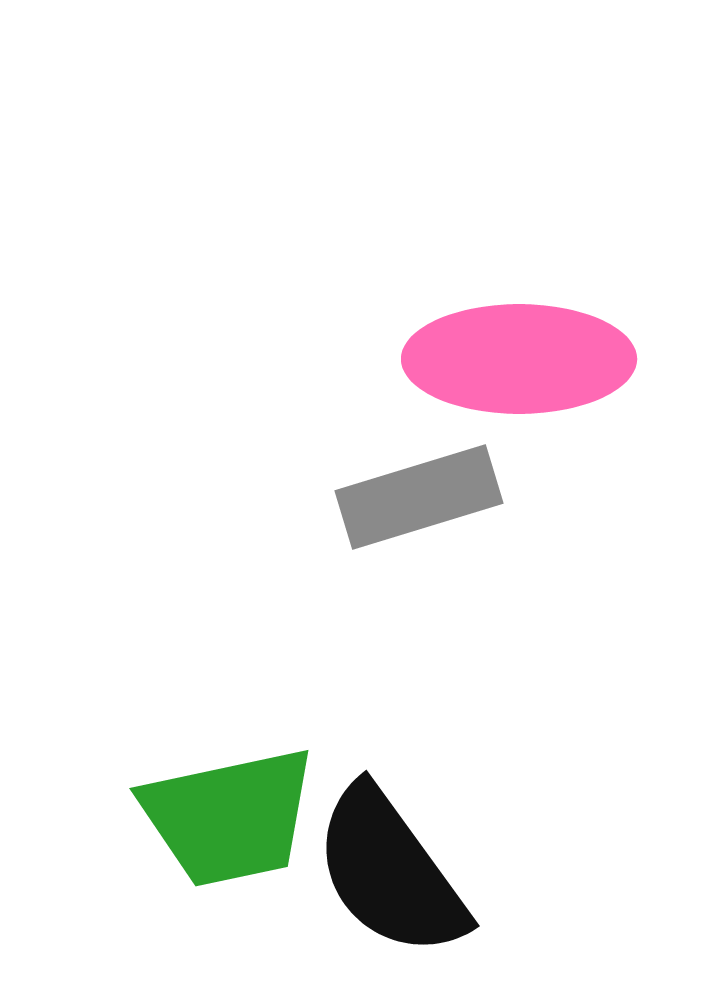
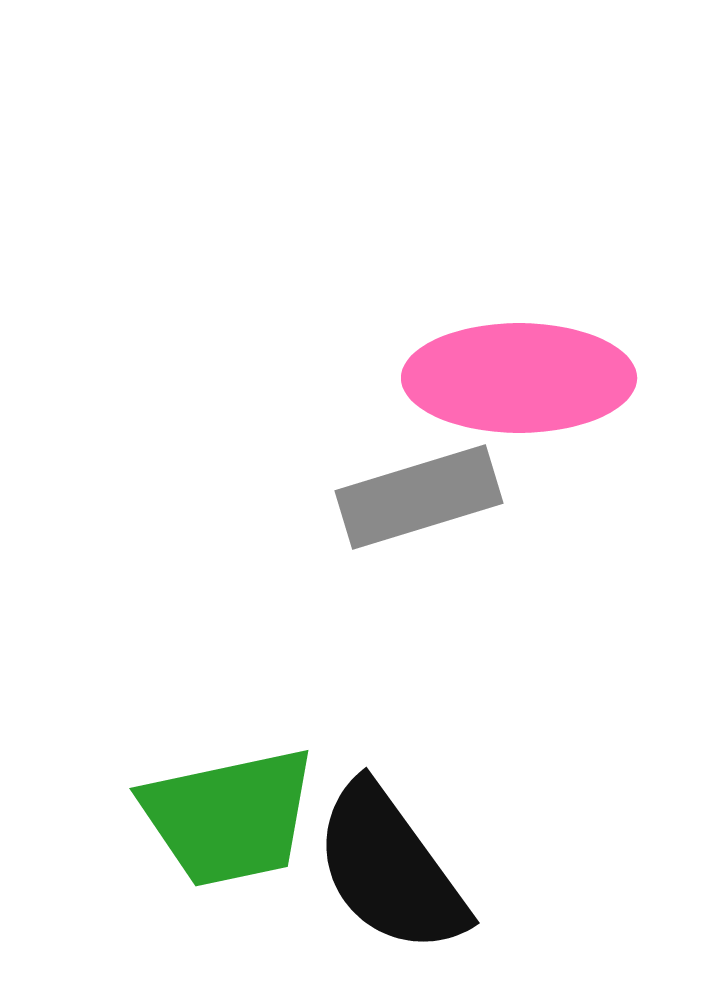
pink ellipse: moved 19 px down
black semicircle: moved 3 px up
